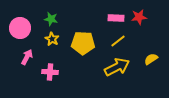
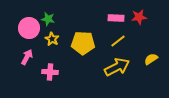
green star: moved 3 px left
pink circle: moved 9 px right
